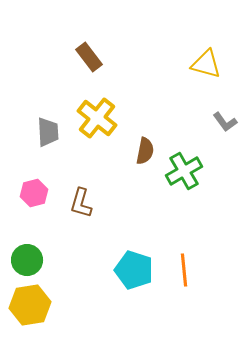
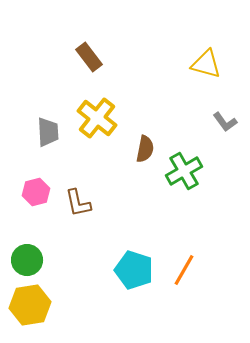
brown semicircle: moved 2 px up
pink hexagon: moved 2 px right, 1 px up
brown L-shape: moved 3 px left; rotated 28 degrees counterclockwise
orange line: rotated 36 degrees clockwise
